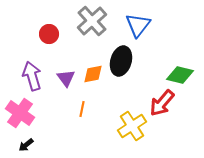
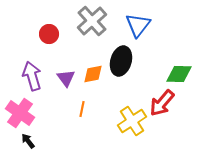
green diamond: moved 1 px left, 1 px up; rotated 12 degrees counterclockwise
yellow cross: moved 5 px up
black arrow: moved 2 px right, 4 px up; rotated 91 degrees clockwise
